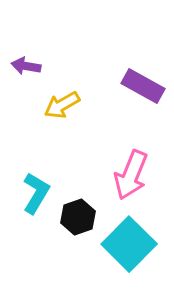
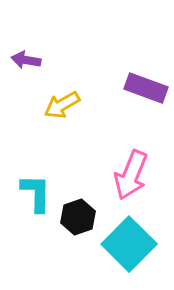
purple arrow: moved 6 px up
purple rectangle: moved 3 px right, 2 px down; rotated 9 degrees counterclockwise
cyan L-shape: rotated 30 degrees counterclockwise
